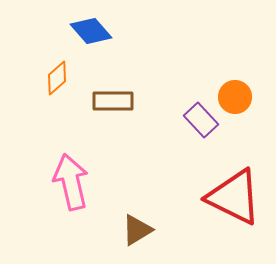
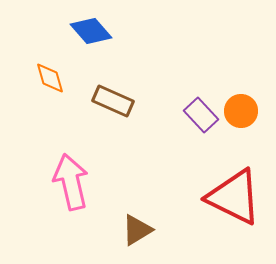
orange diamond: moved 7 px left; rotated 64 degrees counterclockwise
orange circle: moved 6 px right, 14 px down
brown rectangle: rotated 24 degrees clockwise
purple rectangle: moved 5 px up
